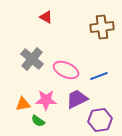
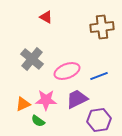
pink ellipse: moved 1 px right, 1 px down; rotated 45 degrees counterclockwise
orange triangle: rotated 14 degrees counterclockwise
purple hexagon: moved 1 px left
